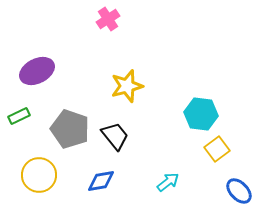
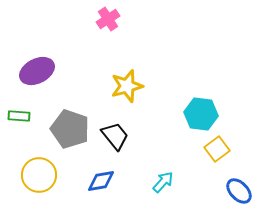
green rectangle: rotated 30 degrees clockwise
cyan arrow: moved 5 px left; rotated 10 degrees counterclockwise
